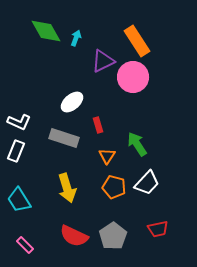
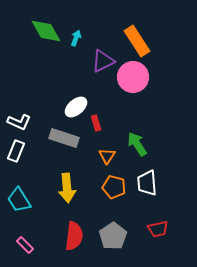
white ellipse: moved 4 px right, 5 px down
red rectangle: moved 2 px left, 2 px up
white trapezoid: rotated 132 degrees clockwise
yellow arrow: rotated 12 degrees clockwise
red semicircle: rotated 108 degrees counterclockwise
